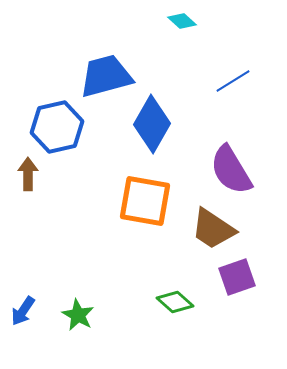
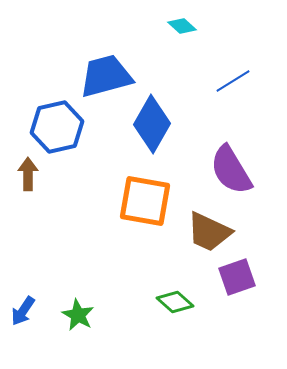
cyan diamond: moved 5 px down
brown trapezoid: moved 4 px left, 3 px down; rotated 9 degrees counterclockwise
